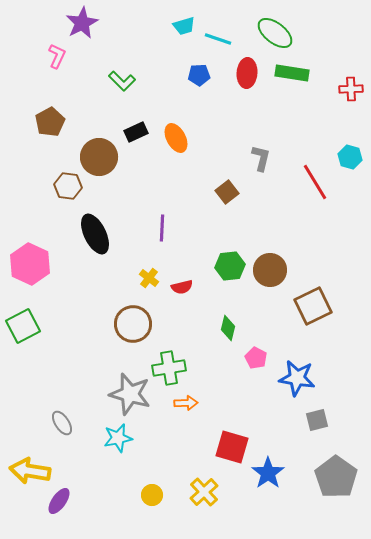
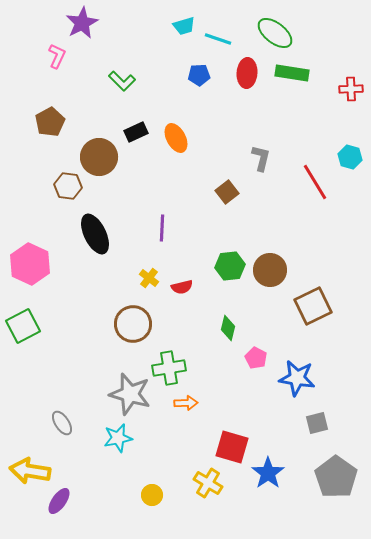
gray square at (317, 420): moved 3 px down
yellow cross at (204, 492): moved 4 px right, 9 px up; rotated 16 degrees counterclockwise
